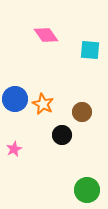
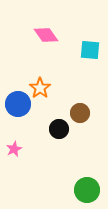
blue circle: moved 3 px right, 5 px down
orange star: moved 3 px left, 16 px up; rotated 10 degrees clockwise
brown circle: moved 2 px left, 1 px down
black circle: moved 3 px left, 6 px up
